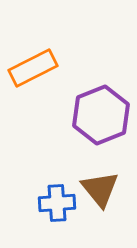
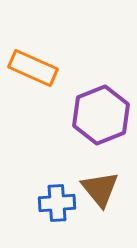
orange rectangle: rotated 51 degrees clockwise
